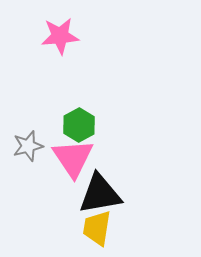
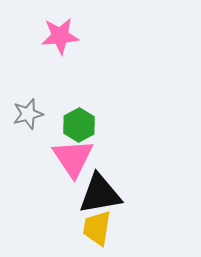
gray star: moved 32 px up
